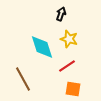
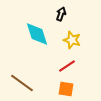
yellow star: moved 3 px right, 1 px down
cyan diamond: moved 5 px left, 13 px up
brown line: moved 1 px left, 4 px down; rotated 25 degrees counterclockwise
orange square: moved 7 px left
